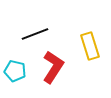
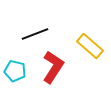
yellow rectangle: rotated 32 degrees counterclockwise
